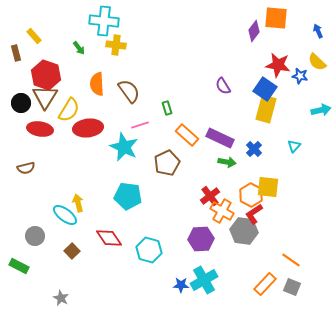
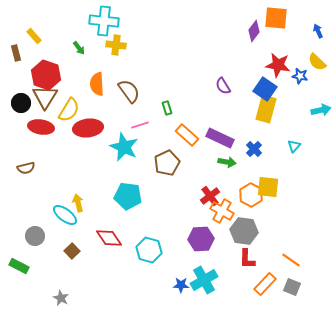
red ellipse at (40, 129): moved 1 px right, 2 px up
red L-shape at (254, 214): moved 7 px left, 45 px down; rotated 55 degrees counterclockwise
